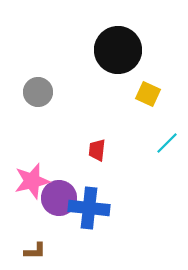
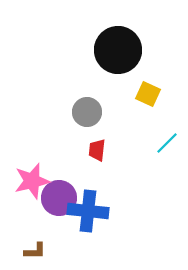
gray circle: moved 49 px right, 20 px down
blue cross: moved 1 px left, 3 px down
